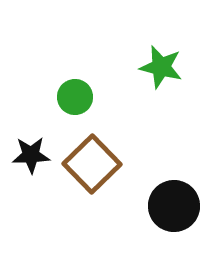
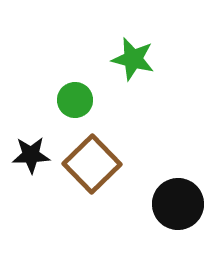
green star: moved 28 px left, 8 px up
green circle: moved 3 px down
black circle: moved 4 px right, 2 px up
